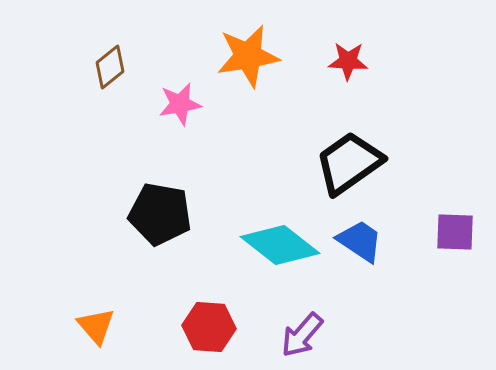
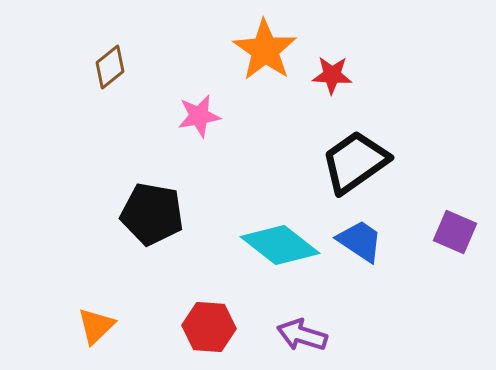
orange star: moved 17 px right, 6 px up; rotated 28 degrees counterclockwise
red star: moved 16 px left, 14 px down
pink star: moved 19 px right, 12 px down
black trapezoid: moved 6 px right, 1 px up
black pentagon: moved 8 px left
purple square: rotated 21 degrees clockwise
orange triangle: rotated 27 degrees clockwise
purple arrow: rotated 66 degrees clockwise
